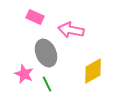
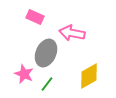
pink arrow: moved 1 px right, 3 px down
gray ellipse: rotated 48 degrees clockwise
yellow diamond: moved 4 px left, 5 px down
green line: rotated 63 degrees clockwise
